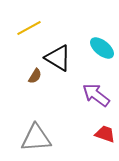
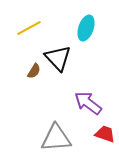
cyan ellipse: moved 16 px left, 20 px up; rotated 70 degrees clockwise
black triangle: rotated 16 degrees clockwise
brown semicircle: moved 1 px left, 5 px up
purple arrow: moved 8 px left, 8 px down
gray triangle: moved 20 px right
